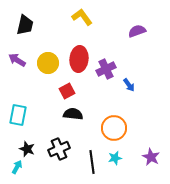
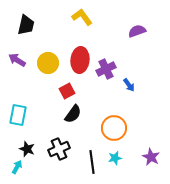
black trapezoid: moved 1 px right
red ellipse: moved 1 px right, 1 px down
black semicircle: rotated 120 degrees clockwise
